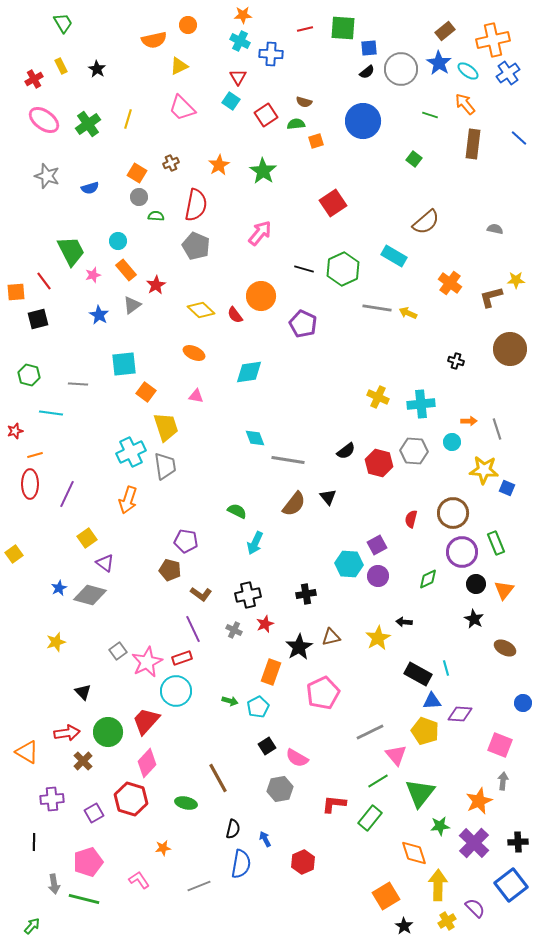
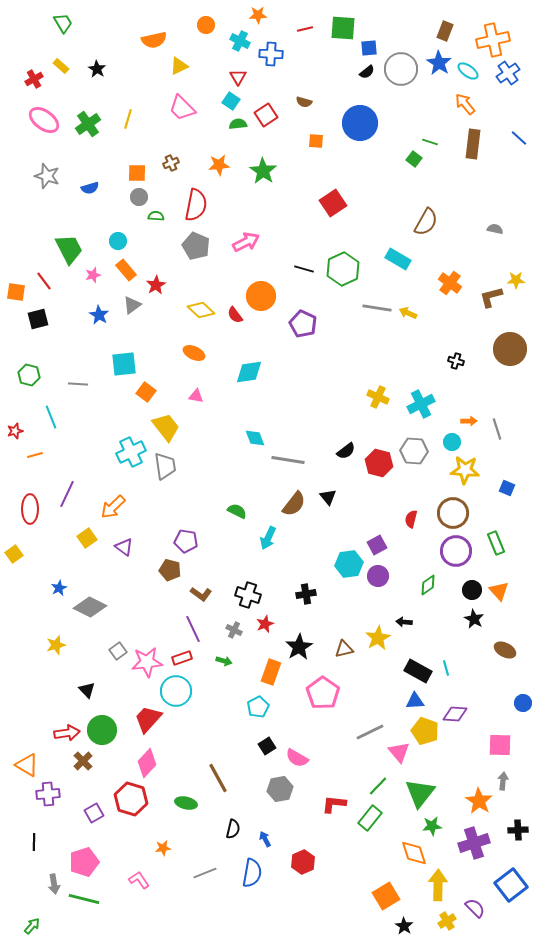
orange star at (243, 15): moved 15 px right
orange circle at (188, 25): moved 18 px right
brown rectangle at (445, 31): rotated 30 degrees counterclockwise
yellow rectangle at (61, 66): rotated 21 degrees counterclockwise
green line at (430, 115): moved 27 px down
blue circle at (363, 121): moved 3 px left, 2 px down
green semicircle at (296, 124): moved 58 px left
orange square at (316, 141): rotated 21 degrees clockwise
orange star at (219, 165): rotated 25 degrees clockwise
orange square at (137, 173): rotated 30 degrees counterclockwise
brown semicircle at (426, 222): rotated 20 degrees counterclockwise
pink arrow at (260, 233): moved 14 px left, 9 px down; rotated 24 degrees clockwise
green trapezoid at (71, 251): moved 2 px left, 2 px up
cyan rectangle at (394, 256): moved 4 px right, 3 px down
orange square at (16, 292): rotated 12 degrees clockwise
cyan cross at (421, 404): rotated 20 degrees counterclockwise
cyan line at (51, 413): moved 4 px down; rotated 60 degrees clockwise
yellow trapezoid at (166, 427): rotated 20 degrees counterclockwise
yellow star at (484, 470): moved 19 px left
red ellipse at (30, 484): moved 25 px down
orange arrow at (128, 500): moved 15 px left, 7 px down; rotated 28 degrees clockwise
cyan arrow at (255, 543): moved 13 px right, 5 px up
purple circle at (462, 552): moved 6 px left, 1 px up
purple triangle at (105, 563): moved 19 px right, 16 px up
cyan hexagon at (349, 564): rotated 12 degrees counterclockwise
green diamond at (428, 579): moved 6 px down; rotated 10 degrees counterclockwise
black circle at (476, 584): moved 4 px left, 6 px down
orange triangle at (504, 590): moved 5 px left, 1 px down; rotated 20 degrees counterclockwise
gray diamond at (90, 595): moved 12 px down; rotated 12 degrees clockwise
black cross at (248, 595): rotated 30 degrees clockwise
brown triangle at (331, 637): moved 13 px right, 12 px down
yellow star at (56, 642): moved 3 px down
brown ellipse at (505, 648): moved 2 px down
pink star at (147, 662): rotated 20 degrees clockwise
black rectangle at (418, 674): moved 3 px up
black triangle at (83, 692): moved 4 px right, 2 px up
pink pentagon at (323, 693): rotated 12 degrees counterclockwise
green arrow at (230, 701): moved 6 px left, 40 px up
blue triangle at (432, 701): moved 17 px left
purple diamond at (460, 714): moved 5 px left
red trapezoid at (146, 721): moved 2 px right, 2 px up
green circle at (108, 732): moved 6 px left, 2 px up
pink square at (500, 745): rotated 20 degrees counterclockwise
orange triangle at (27, 752): moved 13 px down
pink triangle at (396, 755): moved 3 px right, 3 px up
green line at (378, 781): moved 5 px down; rotated 15 degrees counterclockwise
purple cross at (52, 799): moved 4 px left, 5 px up
orange star at (479, 801): rotated 16 degrees counterclockwise
green star at (440, 826): moved 8 px left
black cross at (518, 842): moved 12 px up
purple cross at (474, 843): rotated 28 degrees clockwise
pink pentagon at (88, 862): moved 4 px left
blue semicircle at (241, 864): moved 11 px right, 9 px down
gray line at (199, 886): moved 6 px right, 13 px up
